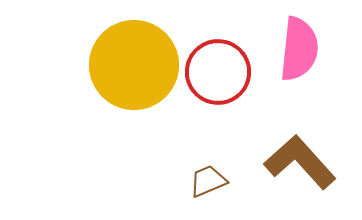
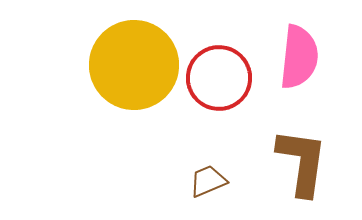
pink semicircle: moved 8 px down
red circle: moved 1 px right, 6 px down
brown L-shape: moved 2 px right; rotated 50 degrees clockwise
